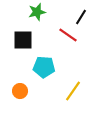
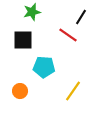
green star: moved 5 px left
